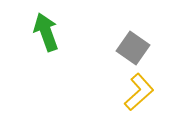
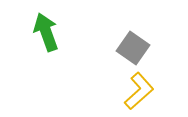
yellow L-shape: moved 1 px up
